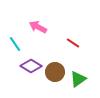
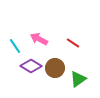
pink arrow: moved 1 px right, 12 px down
cyan line: moved 2 px down
brown circle: moved 4 px up
